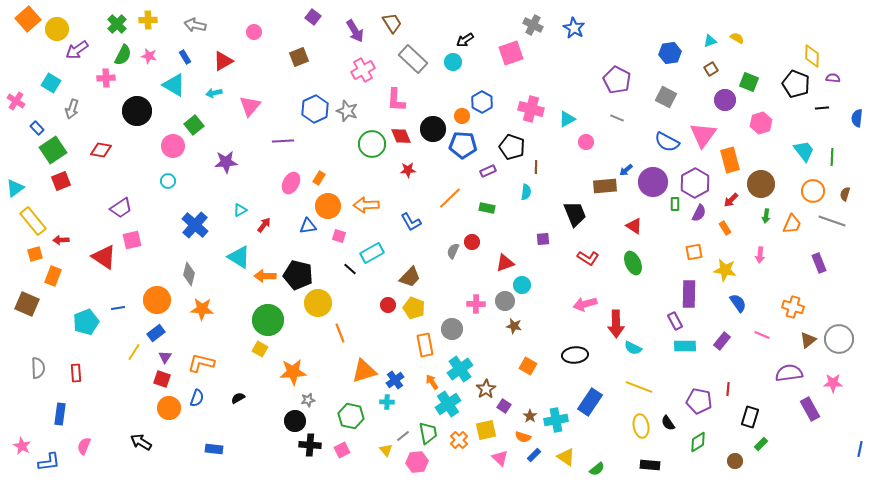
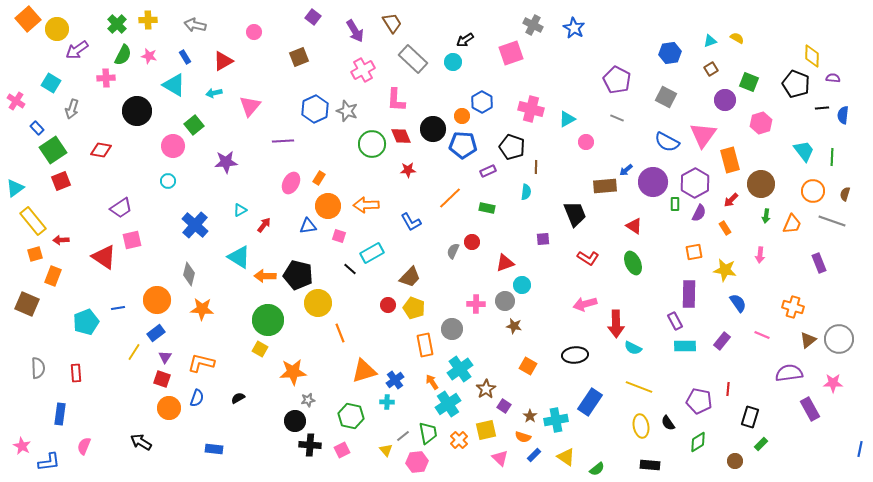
blue semicircle at (857, 118): moved 14 px left, 3 px up
